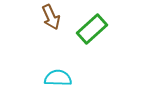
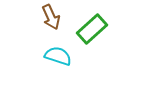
cyan semicircle: moved 22 px up; rotated 16 degrees clockwise
